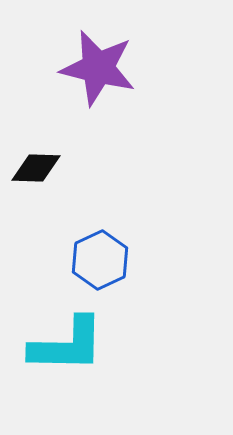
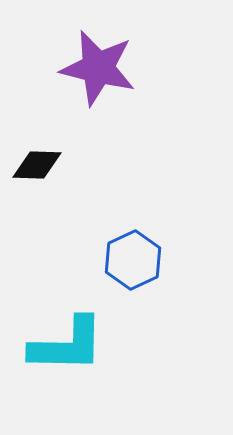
black diamond: moved 1 px right, 3 px up
blue hexagon: moved 33 px right
